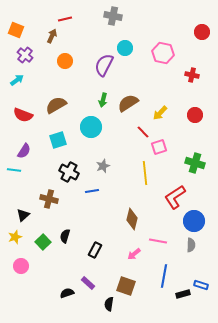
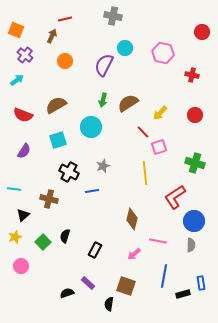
cyan line at (14, 170): moved 19 px down
blue rectangle at (201, 285): moved 2 px up; rotated 64 degrees clockwise
